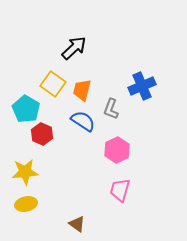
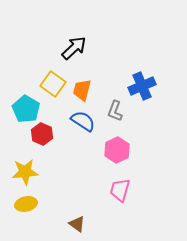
gray L-shape: moved 4 px right, 2 px down
